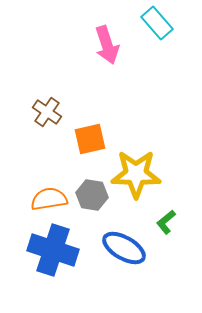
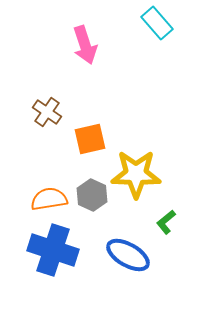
pink arrow: moved 22 px left
gray hexagon: rotated 16 degrees clockwise
blue ellipse: moved 4 px right, 7 px down
